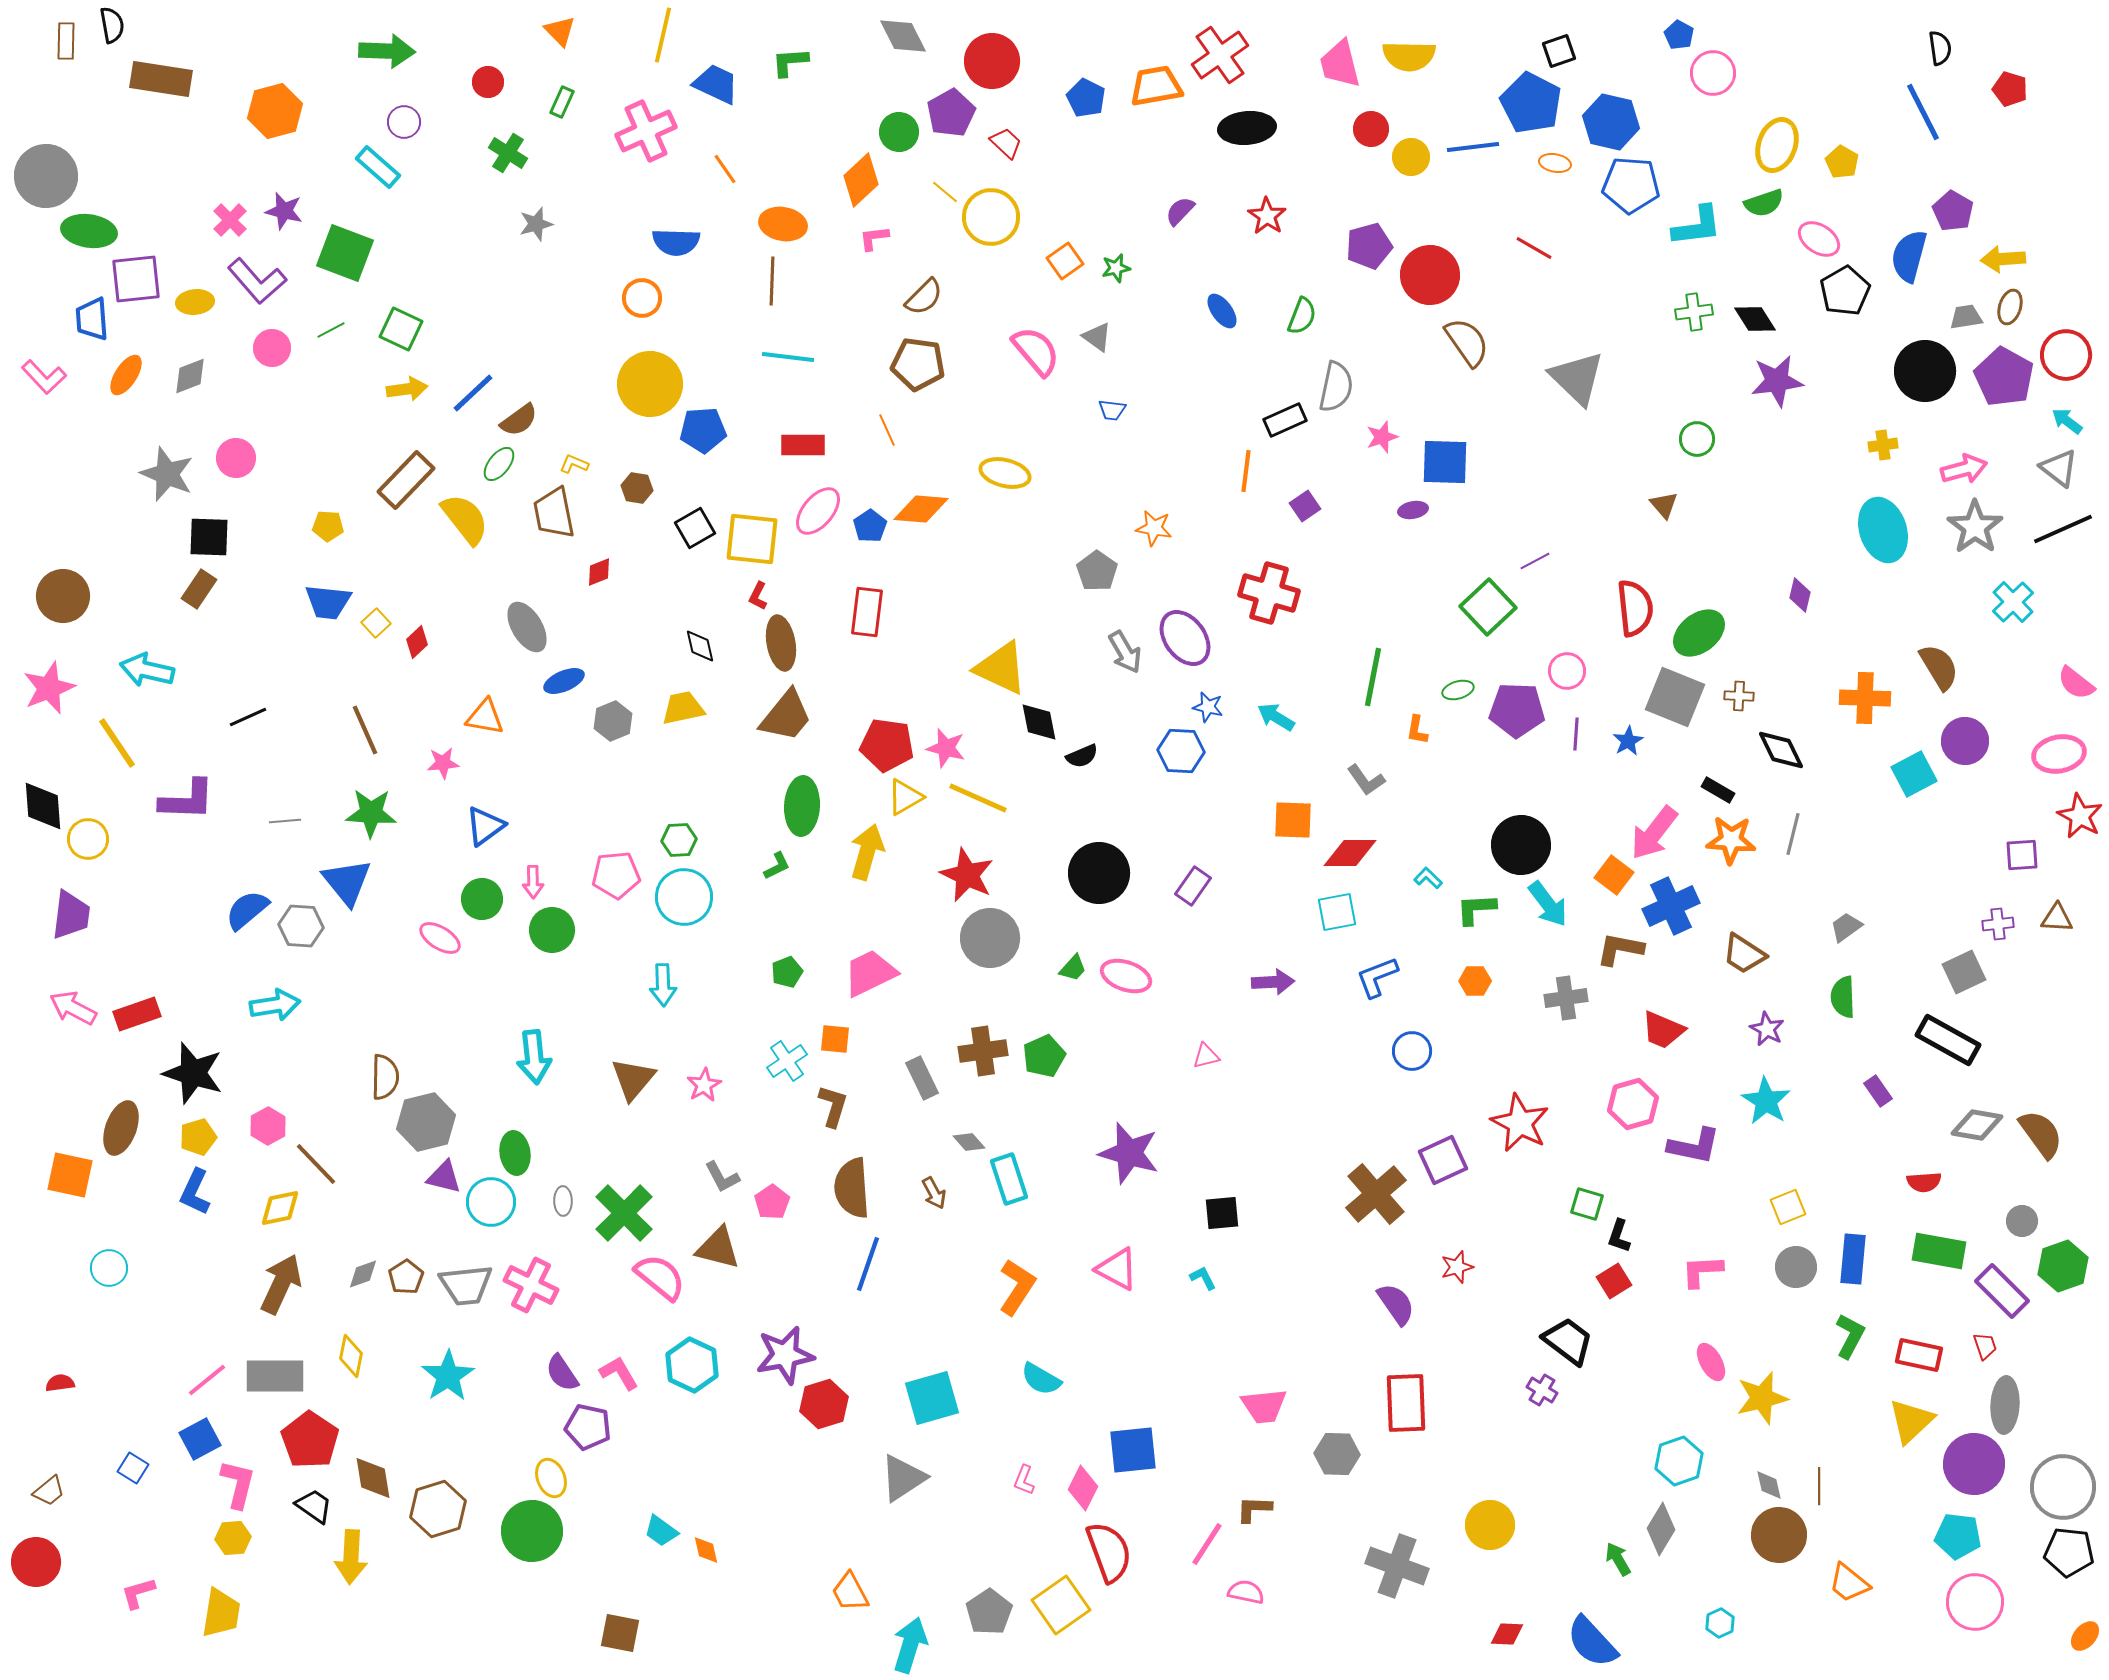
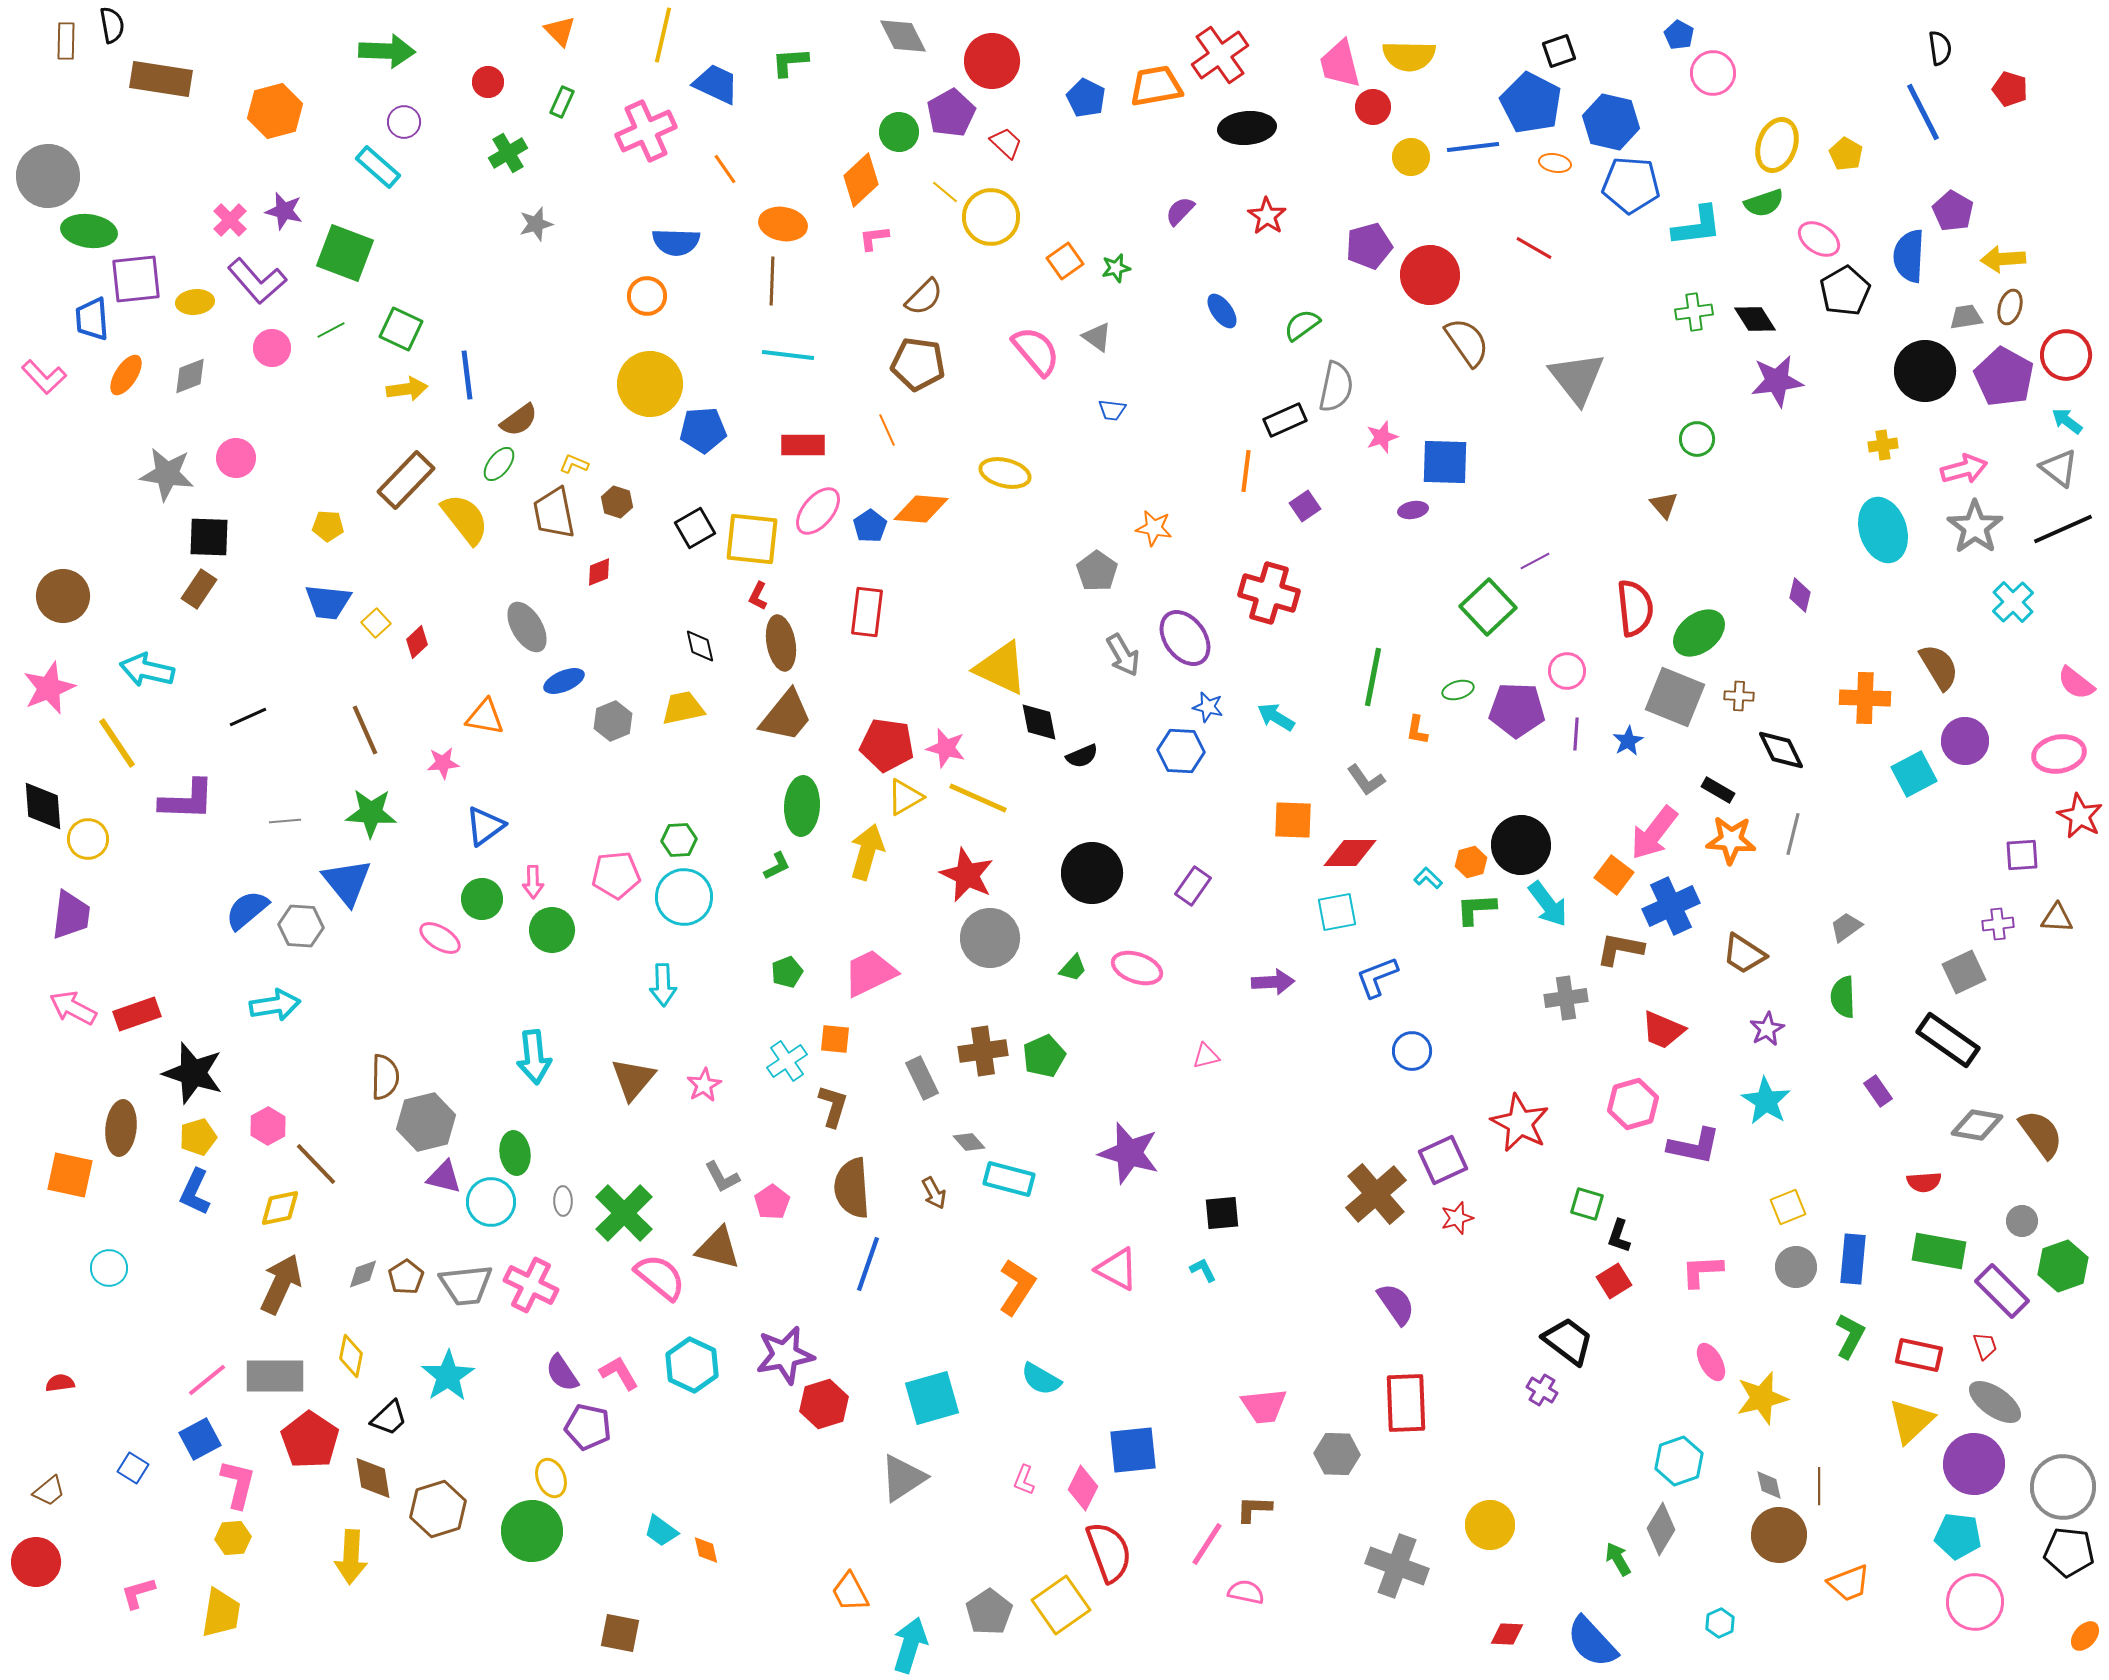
red circle at (1371, 129): moved 2 px right, 22 px up
green cross at (508, 153): rotated 27 degrees clockwise
yellow pentagon at (1842, 162): moved 4 px right, 8 px up
gray circle at (46, 176): moved 2 px right
blue semicircle at (1909, 256): rotated 12 degrees counterclockwise
orange circle at (642, 298): moved 5 px right, 2 px up
green semicircle at (1302, 316): moved 9 px down; rotated 147 degrees counterclockwise
cyan line at (788, 357): moved 2 px up
gray triangle at (1577, 378): rotated 8 degrees clockwise
blue line at (473, 393): moved 6 px left, 18 px up; rotated 54 degrees counterclockwise
gray star at (167, 474): rotated 14 degrees counterclockwise
brown hexagon at (637, 488): moved 20 px left, 14 px down; rotated 8 degrees clockwise
gray arrow at (1125, 652): moved 2 px left, 3 px down
black circle at (1099, 873): moved 7 px left
pink ellipse at (1126, 976): moved 11 px right, 8 px up
orange hexagon at (1475, 981): moved 4 px left, 119 px up; rotated 16 degrees counterclockwise
purple star at (1767, 1029): rotated 16 degrees clockwise
black rectangle at (1948, 1040): rotated 6 degrees clockwise
brown ellipse at (121, 1128): rotated 14 degrees counterclockwise
cyan rectangle at (1009, 1179): rotated 57 degrees counterclockwise
red star at (1457, 1267): moved 49 px up
cyan L-shape at (1203, 1278): moved 8 px up
gray ellipse at (2005, 1405): moved 10 px left, 3 px up; rotated 58 degrees counterclockwise
black trapezoid at (314, 1506): moved 75 px right, 88 px up; rotated 102 degrees clockwise
orange trapezoid at (1849, 1583): rotated 60 degrees counterclockwise
